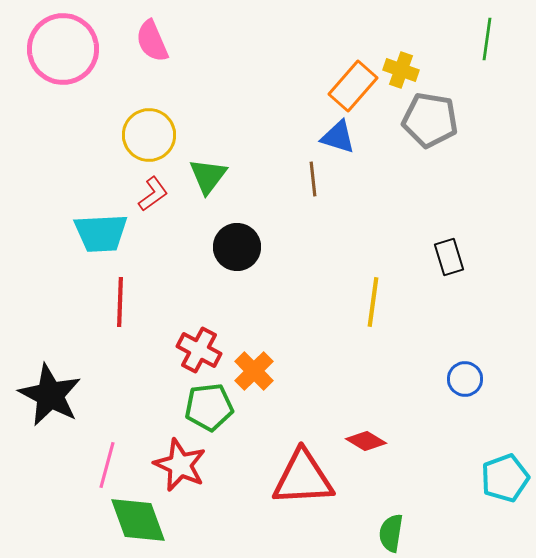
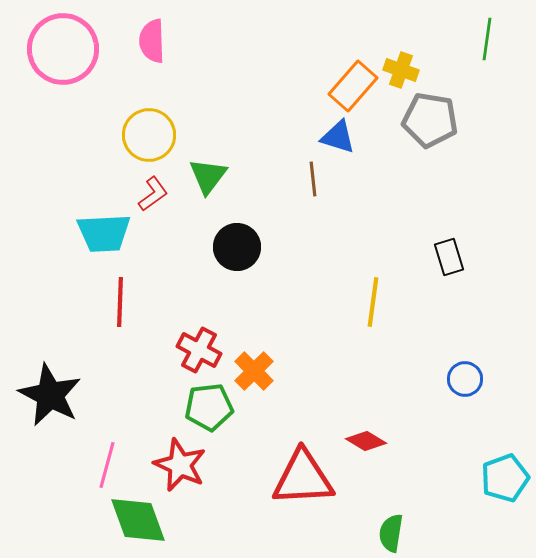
pink semicircle: rotated 21 degrees clockwise
cyan trapezoid: moved 3 px right
